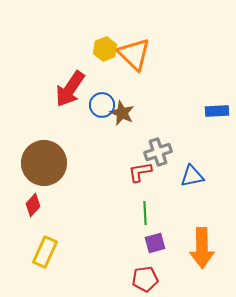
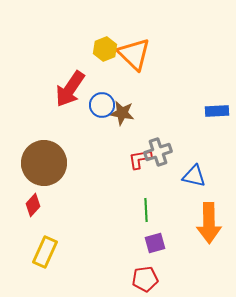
brown star: rotated 15 degrees counterclockwise
red L-shape: moved 13 px up
blue triangle: moved 2 px right; rotated 25 degrees clockwise
green line: moved 1 px right, 3 px up
orange arrow: moved 7 px right, 25 px up
